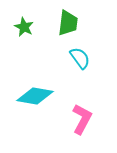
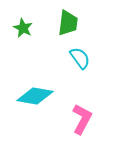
green star: moved 1 px left, 1 px down
